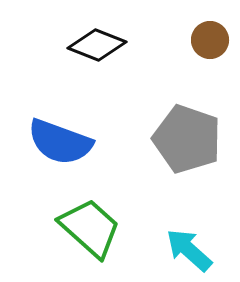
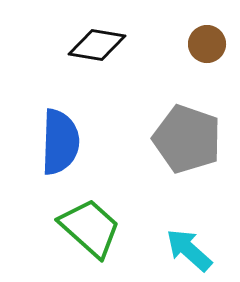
brown circle: moved 3 px left, 4 px down
black diamond: rotated 12 degrees counterclockwise
blue semicircle: rotated 108 degrees counterclockwise
